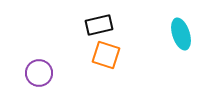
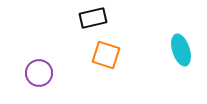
black rectangle: moved 6 px left, 7 px up
cyan ellipse: moved 16 px down
